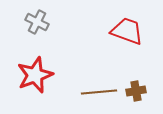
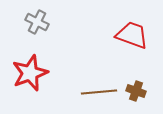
red trapezoid: moved 5 px right, 4 px down
red star: moved 5 px left, 2 px up
brown cross: rotated 30 degrees clockwise
